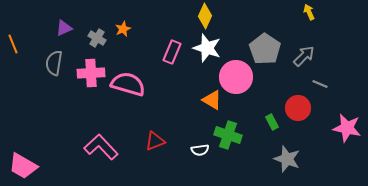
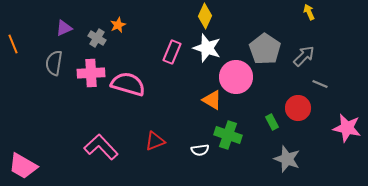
orange star: moved 5 px left, 4 px up
